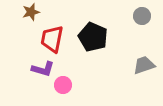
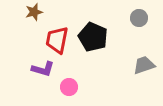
brown star: moved 3 px right
gray circle: moved 3 px left, 2 px down
red trapezoid: moved 5 px right, 1 px down
pink circle: moved 6 px right, 2 px down
